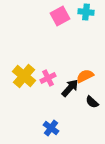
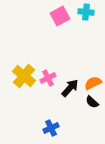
orange semicircle: moved 8 px right, 7 px down
blue cross: rotated 28 degrees clockwise
